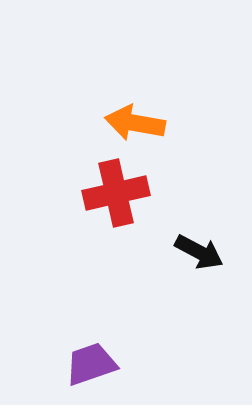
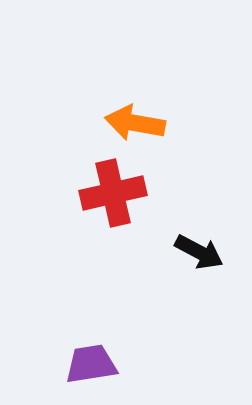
red cross: moved 3 px left
purple trapezoid: rotated 10 degrees clockwise
